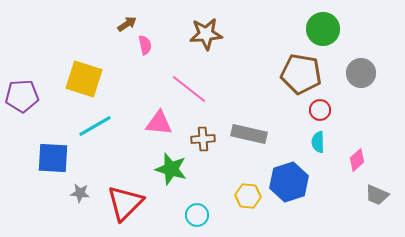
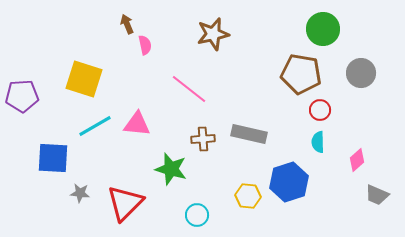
brown arrow: rotated 78 degrees counterclockwise
brown star: moved 7 px right; rotated 8 degrees counterclockwise
pink triangle: moved 22 px left, 1 px down
